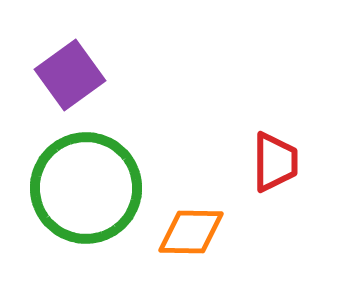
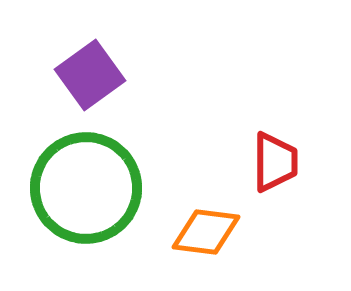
purple square: moved 20 px right
orange diamond: moved 15 px right; rotated 6 degrees clockwise
